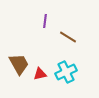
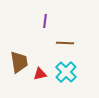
brown line: moved 3 px left, 6 px down; rotated 30 degrees counterclockwise
brown trapezoid: moved 2 px up; rotated 20 degrees clockwise
cyan cross: rotated 20 degrees counterclockwise
